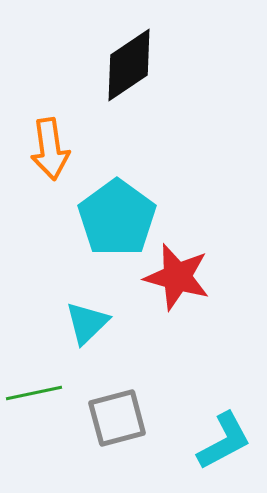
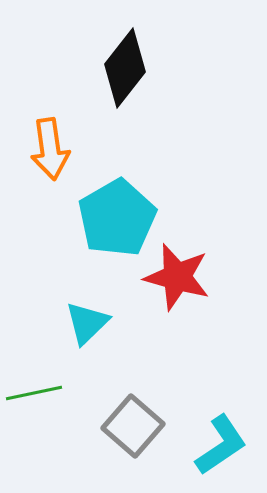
black diamond: moved 4 px left, 3 px down; rotated 18 degrees counterclockwise
cyan pentagon: rotated 6 degrees clockwise
gray square: moved 16 px right, 8 px down; rotated 34 degrees counterclockwise
cyan L-shape: moved 3 px left, 4 px down; rotated 6 degrees counterclockwise
